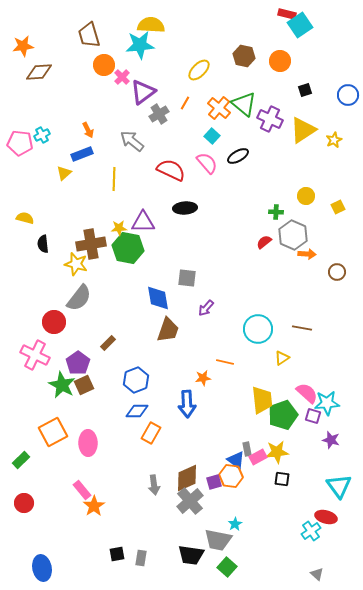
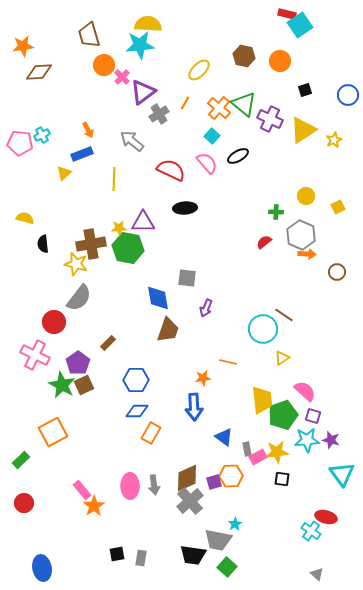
yellow semicircle at (151, 25): moved 3 px left, 1 px up
gray hexagon at (293, 235): moved 8 px right
purple arrow at (206, 308): rotated 18 degrees counterclockwise
brown line at (302, 328): moved 18 px left, 13 px up; rotated 24 degrees clockwise
cyan circle at (258, 329): moved 5 px right
orange line at (225, 362): moved 3 px right
blue hexagon at (136, 380): rotated 20 degrees clockwise
pink semicircle at (307, 393): moved 2 px left, 2 px up
cyan star at (327, 403): moved 20 px left, 37 px down
blue arrow at (187, 404): moved 7 px right, 3 px down
pink ellipse at (88, 443): moved 42 px right, 43 px down
blue triangle at (236, 460): moved 12 px left, 23 px up
orange hexagon at (231, 476): rotated 10 degrees counterclockwise
cyan triangle at (339, 486): moved 3 px right, 12 px up
cyan cross at (311, 531): rotated 18 degrees counterclockwise
black trapezoid at (191, 555): moved 2 px right
